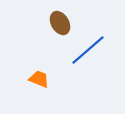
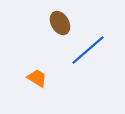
orange trapezoid: moved 2 px left, 1 px up; rotated 10 degrees clockwise
